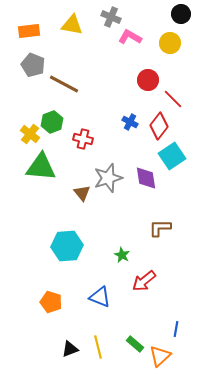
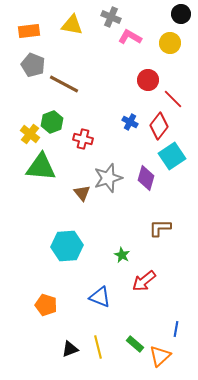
purple diamond: rotated 25 degrees clockwise
orange pentagon: moved 5 px left, 3 px down
